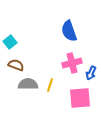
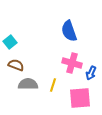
pink cross: rotated 30 degrees clockwise
yellow line: moved 3 px right
